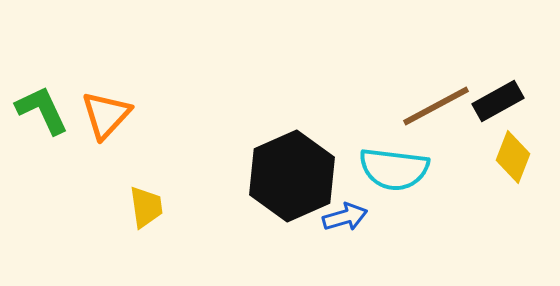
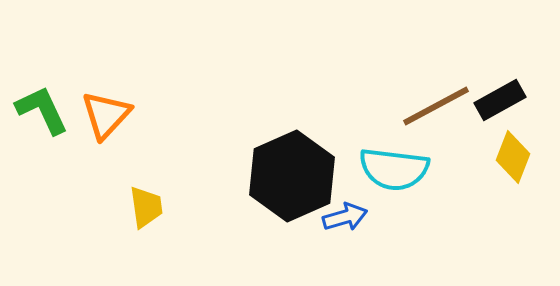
black rectangle: moved 2 px right, 1 px up
